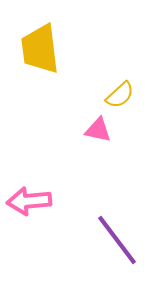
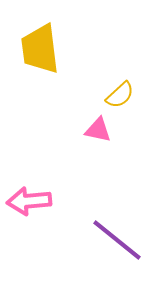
purple line: rotated 14 degrees counterclockwise
